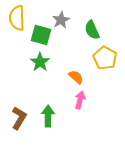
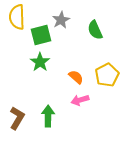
yellow semicircle: moved 1 px up
green semicircle: moved 3 px right
green square: rotated 30 degrees counterclockwise
yellow pentagon: moved 2 px right, 17 px down; rotated 15 degrees clockwise
pink arrow: rotated 120 degrees counterclockwise
brown L-shape: moved 2 px left
